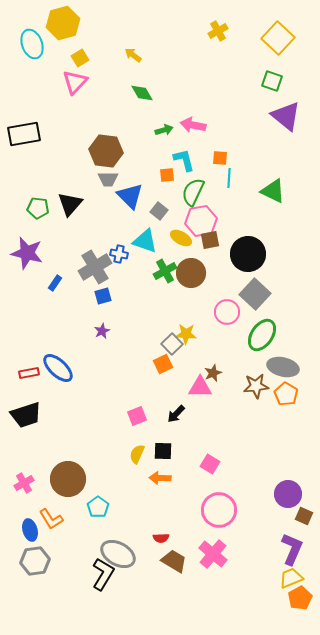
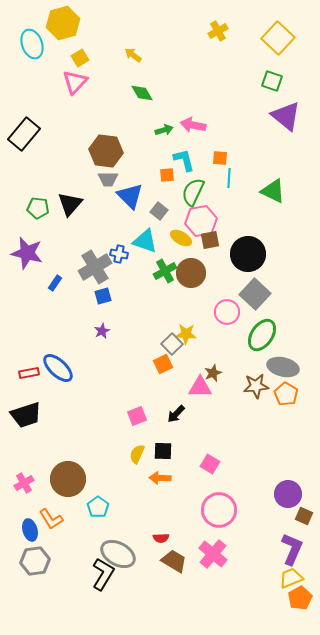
black rectangle at (24, 134): rotated 40 degrees counterclockwise
